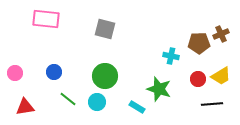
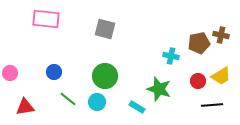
brown cross: moved 1 px down; rotated 35 degrees clockwise
brown pentagon: rotated 10 degrees counterclockwise
pink circle: moved 5 px left
red circle: moved 2 px down
black line: moved 1 px down
